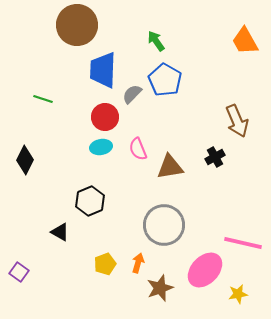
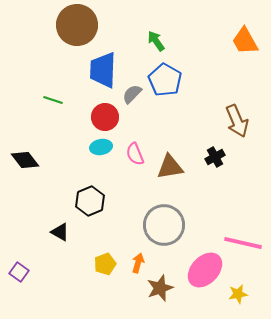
green line: moved 10 px right, 1 px down
pink semicircle: moved 3 px left, 5 px down
black diamond: rotated 64 degrees counterclockwise
